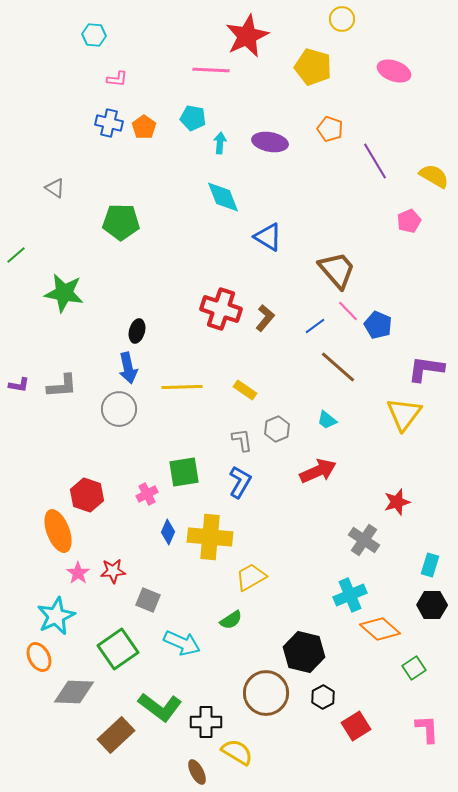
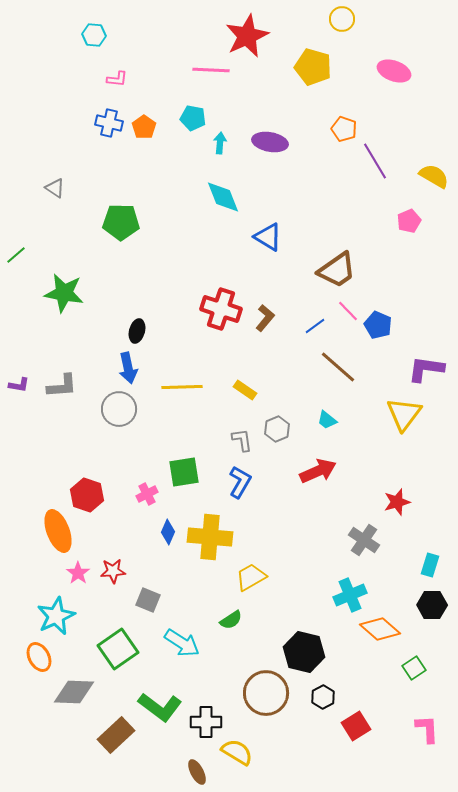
orange pentagon at (330, 129): moved 14 px right
brown trapezoid at (337, 270): rotated 96 degrees clockwise
cyan arrow at (182, 643): rotated 9 degrees clockwise
